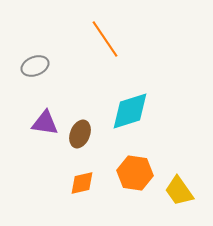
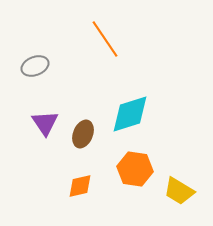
cyan diamond: moved 3 px down
purple triangle: rotated 48 degrees clockwise
brown ellipse: moved 3 px right
orange hexagon: moved 4 px up
orange diamond: moved 2 px left, 3 px down
yellow trapezoid: rotated 24 degrees counterclockwise
